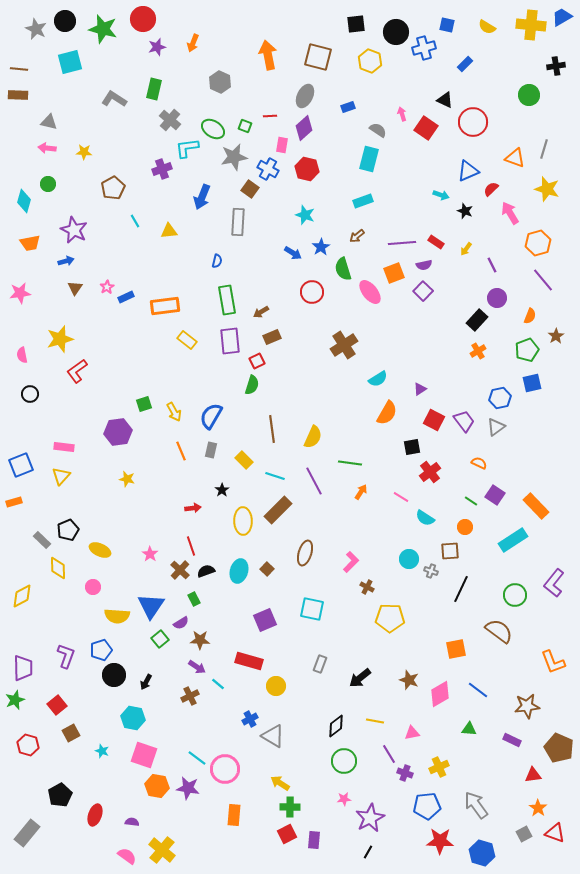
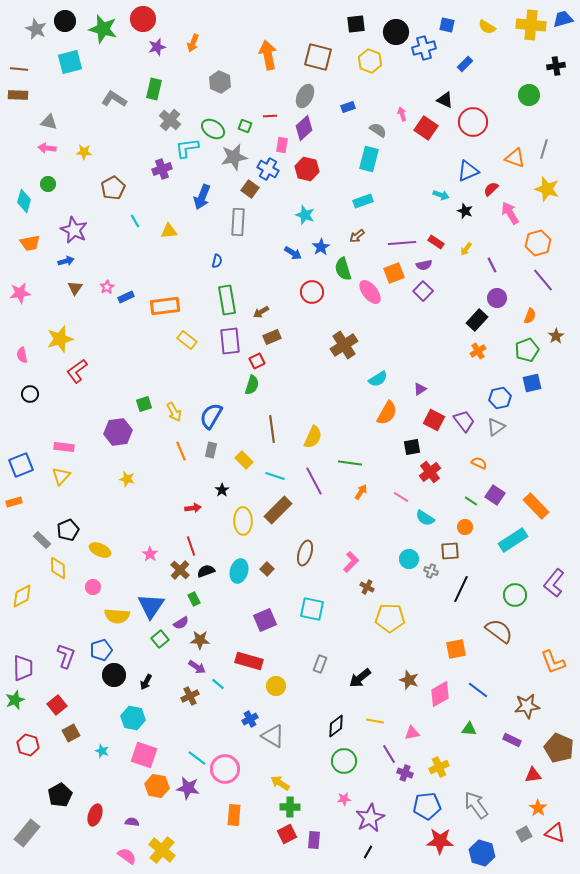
blue trapezoid at (562, 17): moved 1 px right, 2 px down; rotated 15 degrees clockwise
